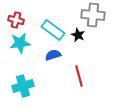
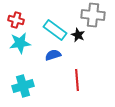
cyan rectangle: moved 2 px right
red line: moved 2 px left, 4 px down; rotated 10 degrees clockwise
